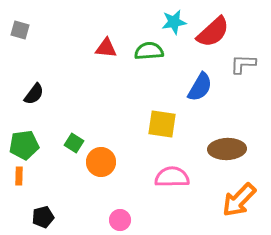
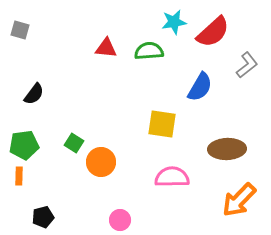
gray L-shape: moved 4 px right, 1 px down; rotated 140 degrees clockwise
